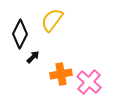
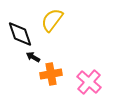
black diamond: rotated 44 degrees counterclockwise
black arrow: rotated 104 degrees counterclockwise
orange cross: moved 10 px left
